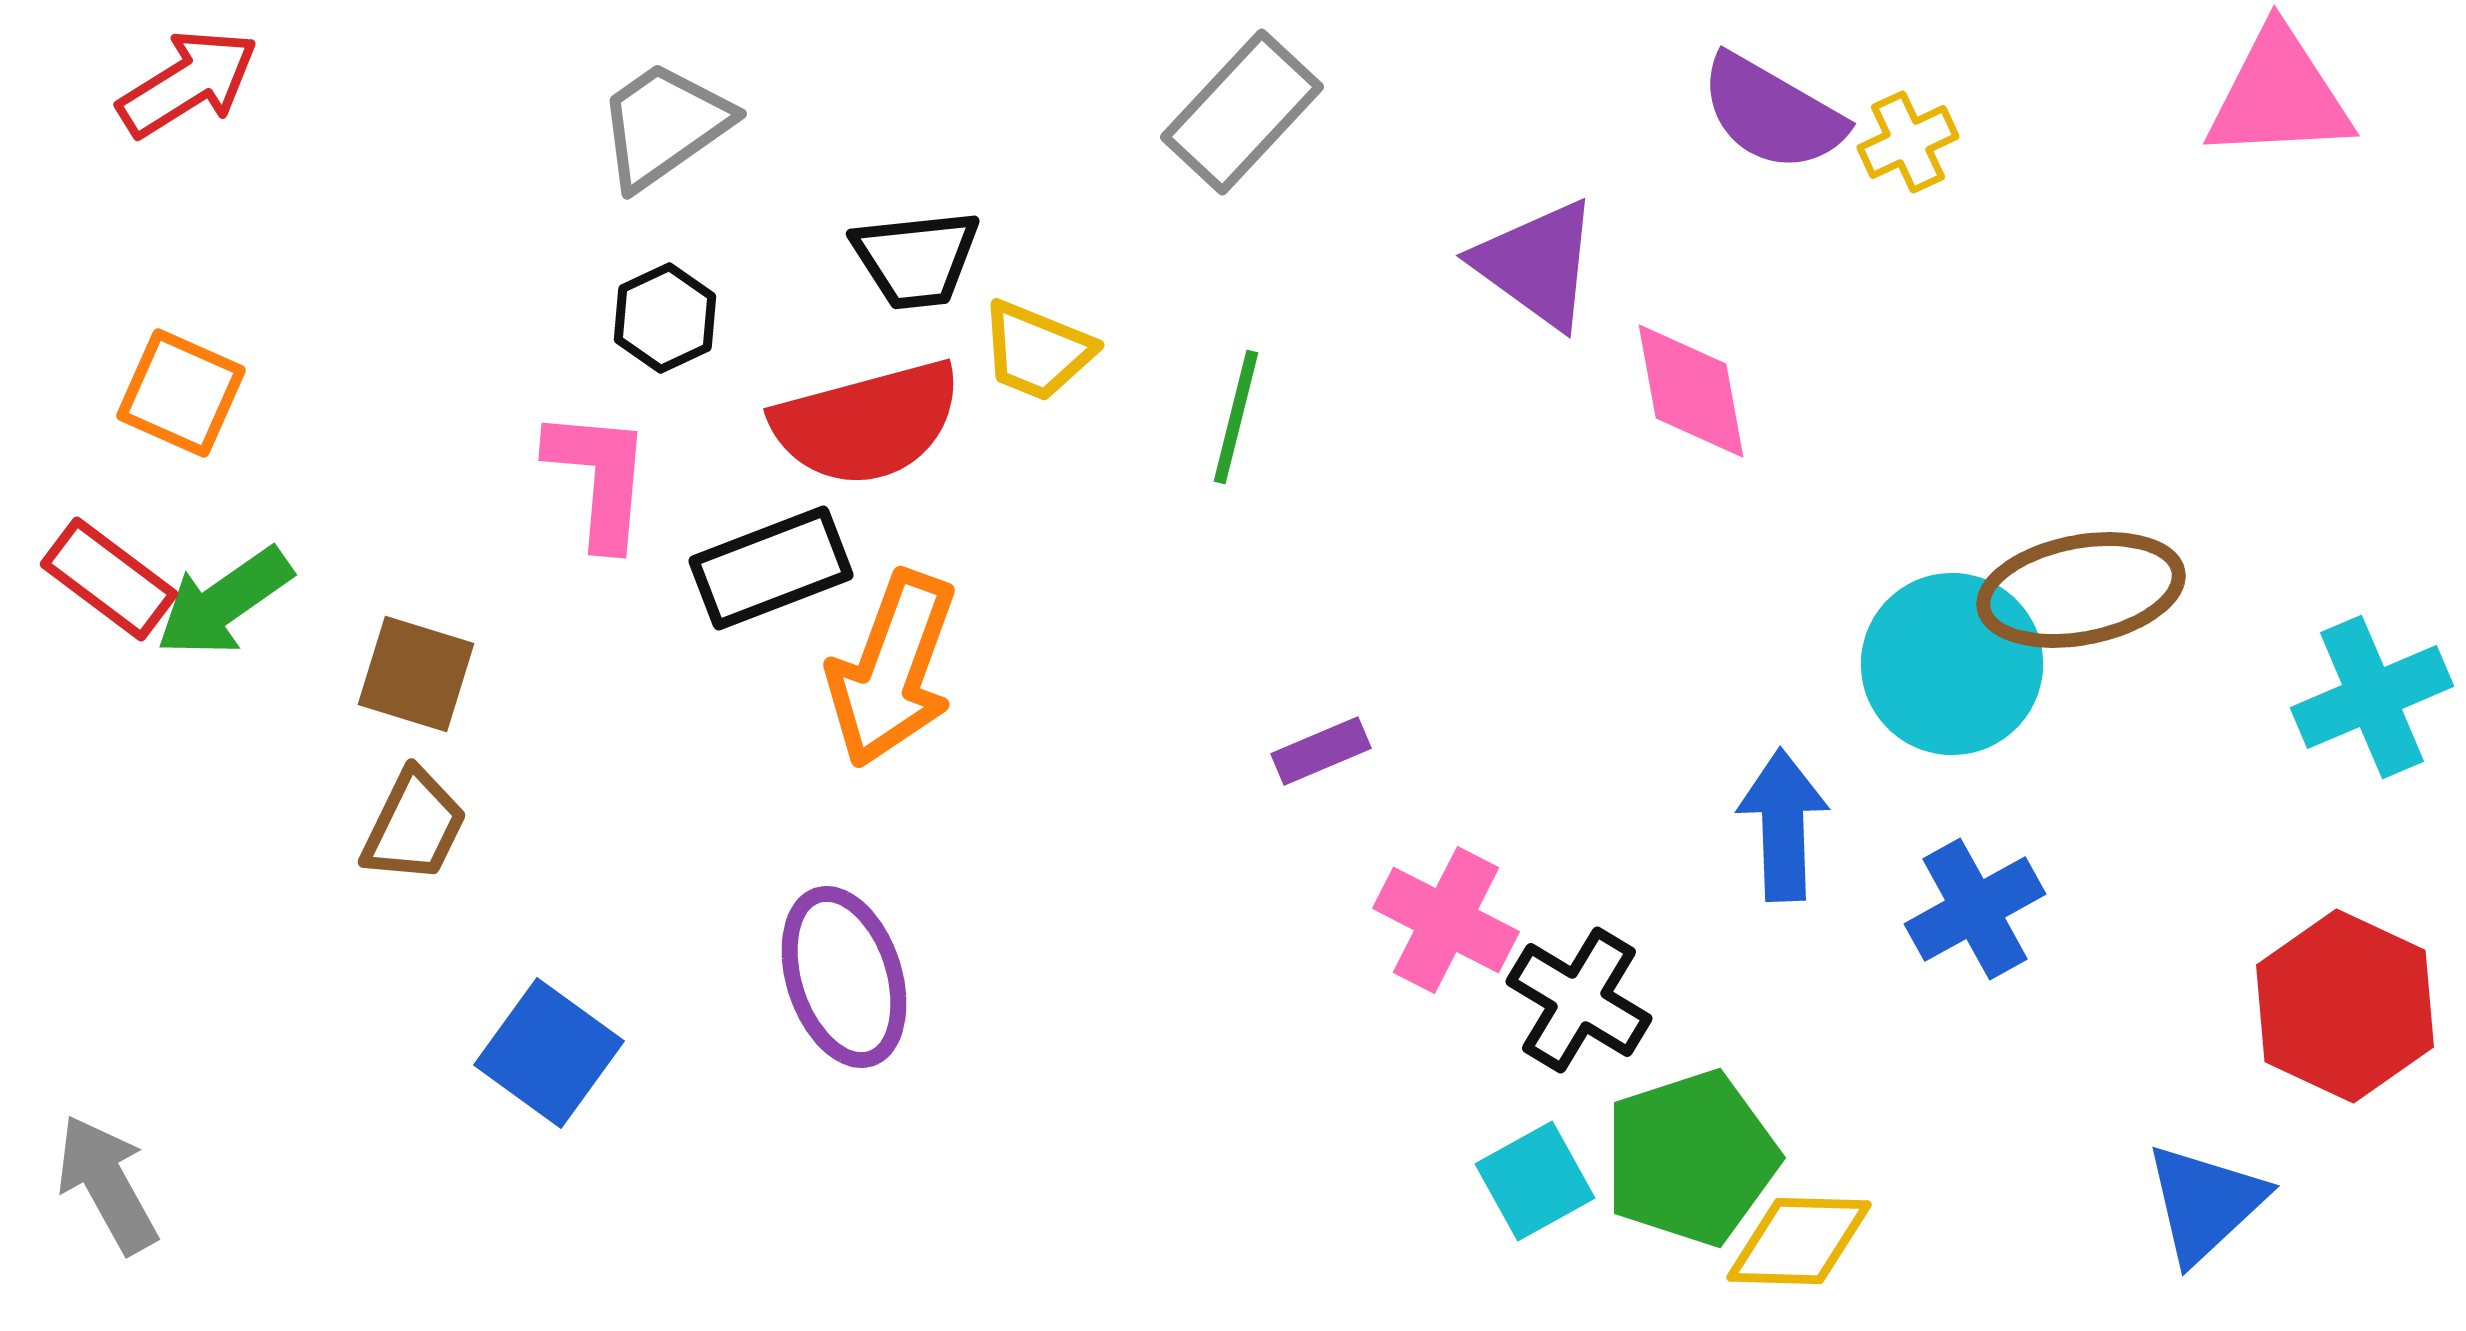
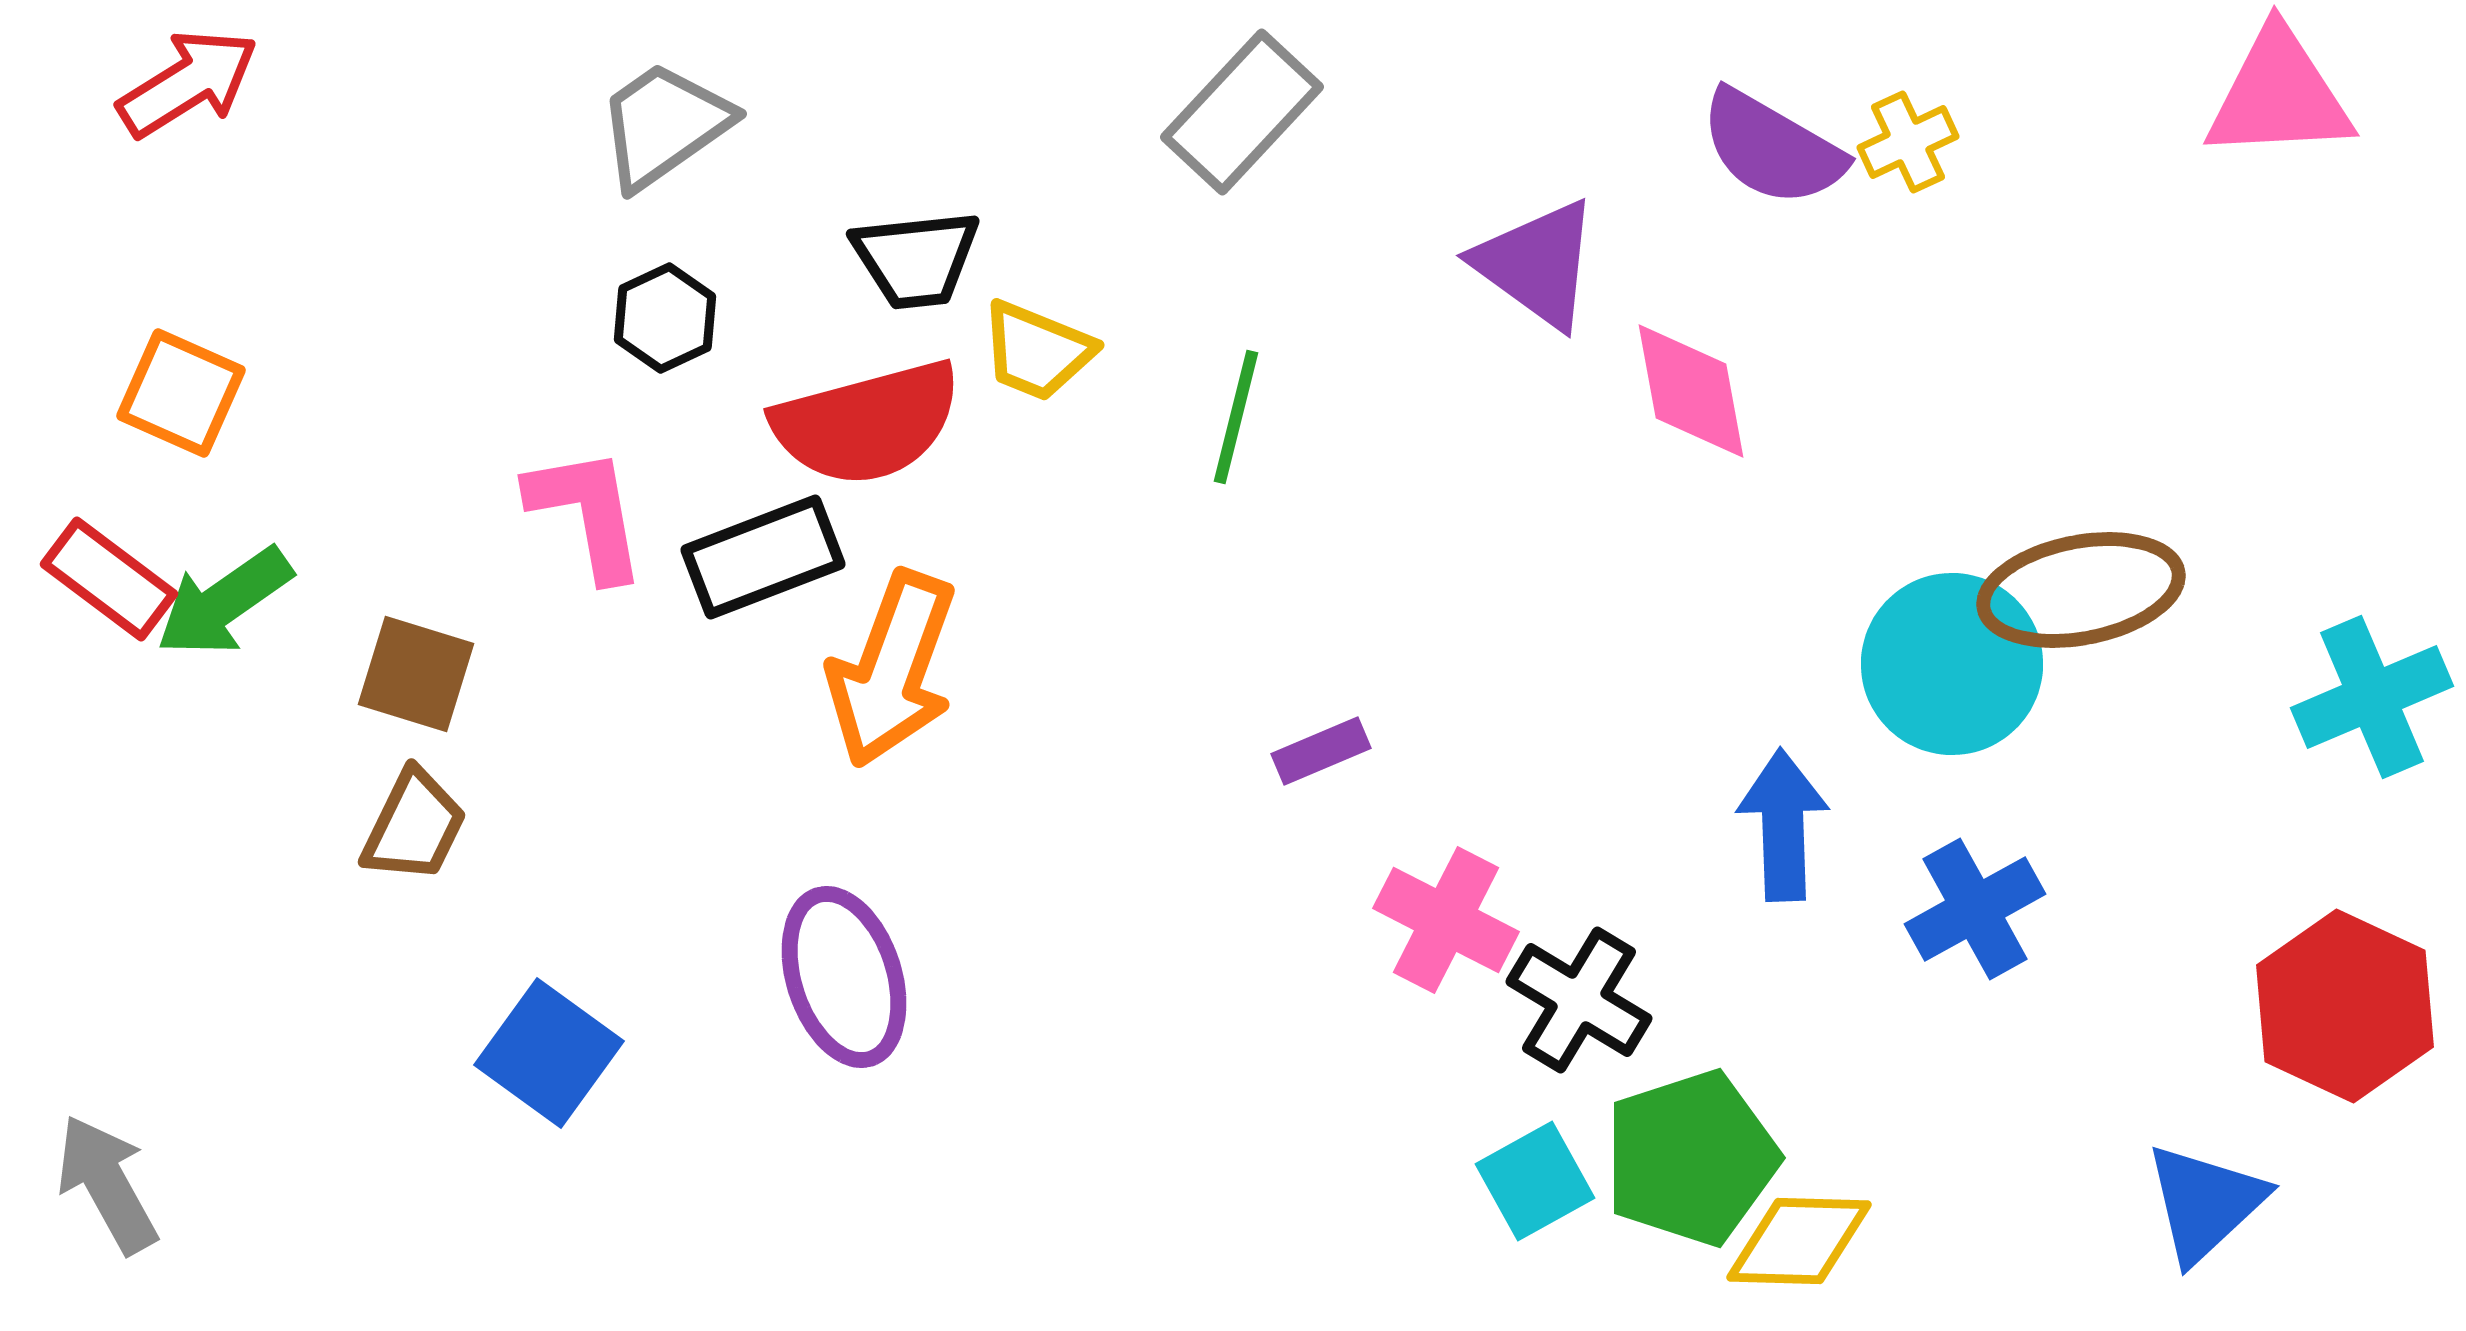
purple semicircle: moved 35 px down
pink L-shape: moved 12 px left, 35 px down; rotated 15 degrees counterclockwise
black rectangle: moved 8 px left, 11 px up
